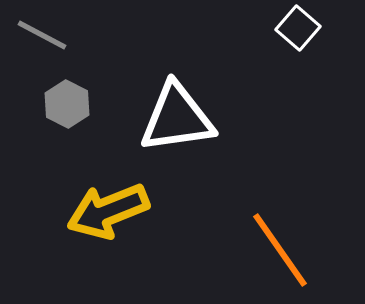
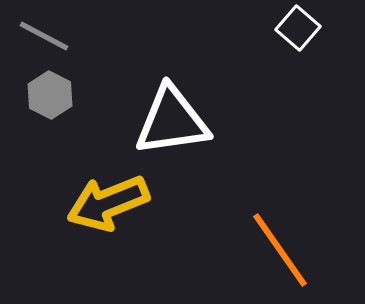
gray line: moved 2 px right, 1 px down
gray hexagon: moved 17 px left, 9 px up
white triangle: moved 5 px left, 3 px down
yellow arrow: moved 8 px up
